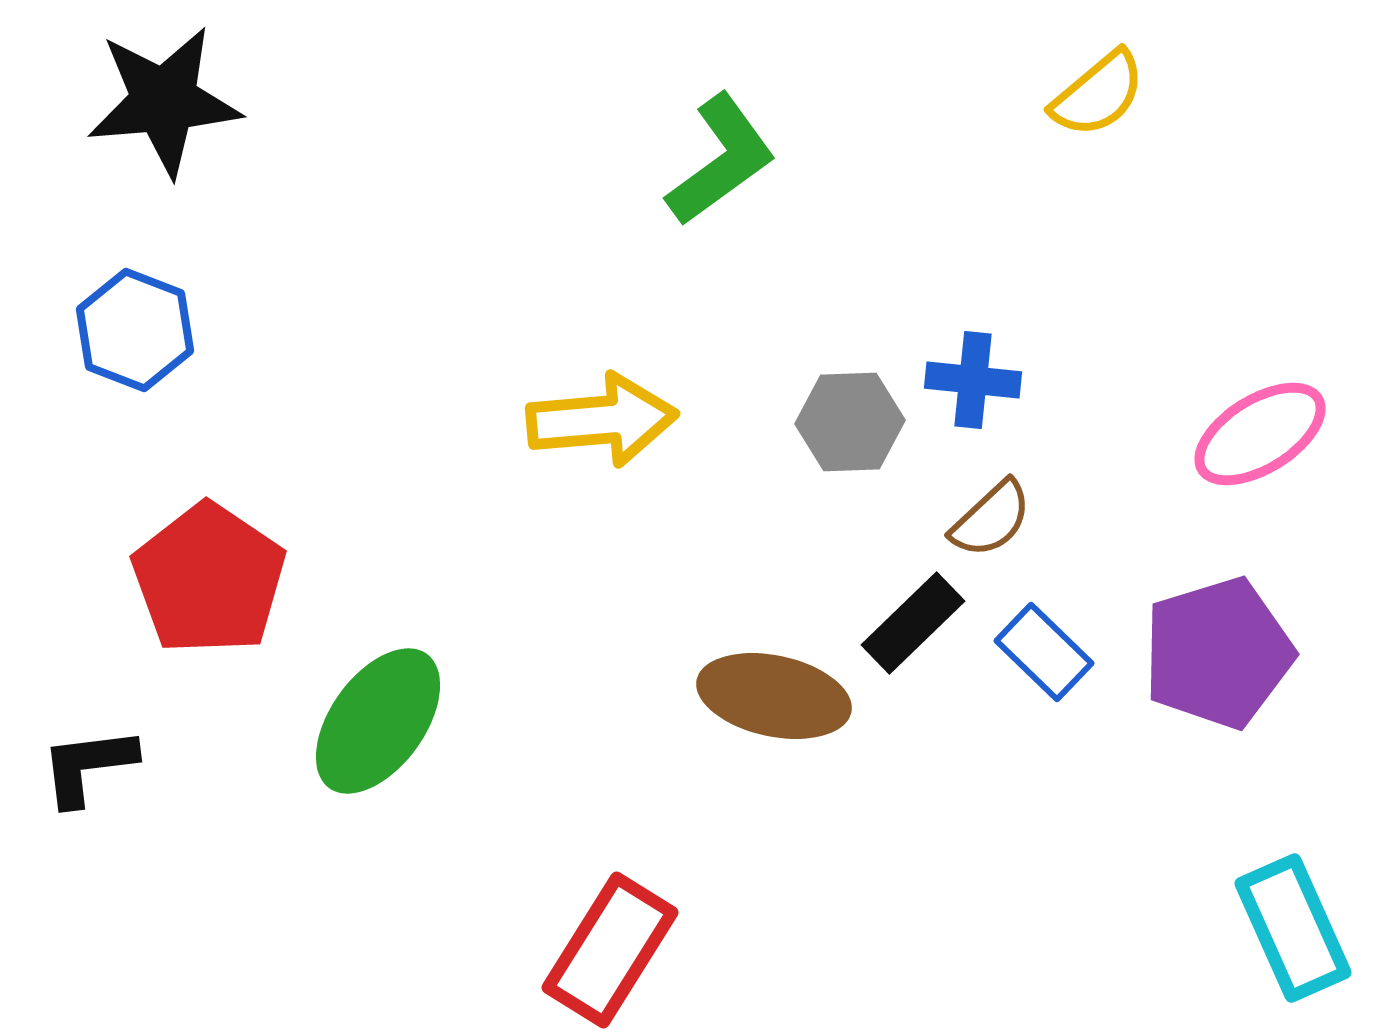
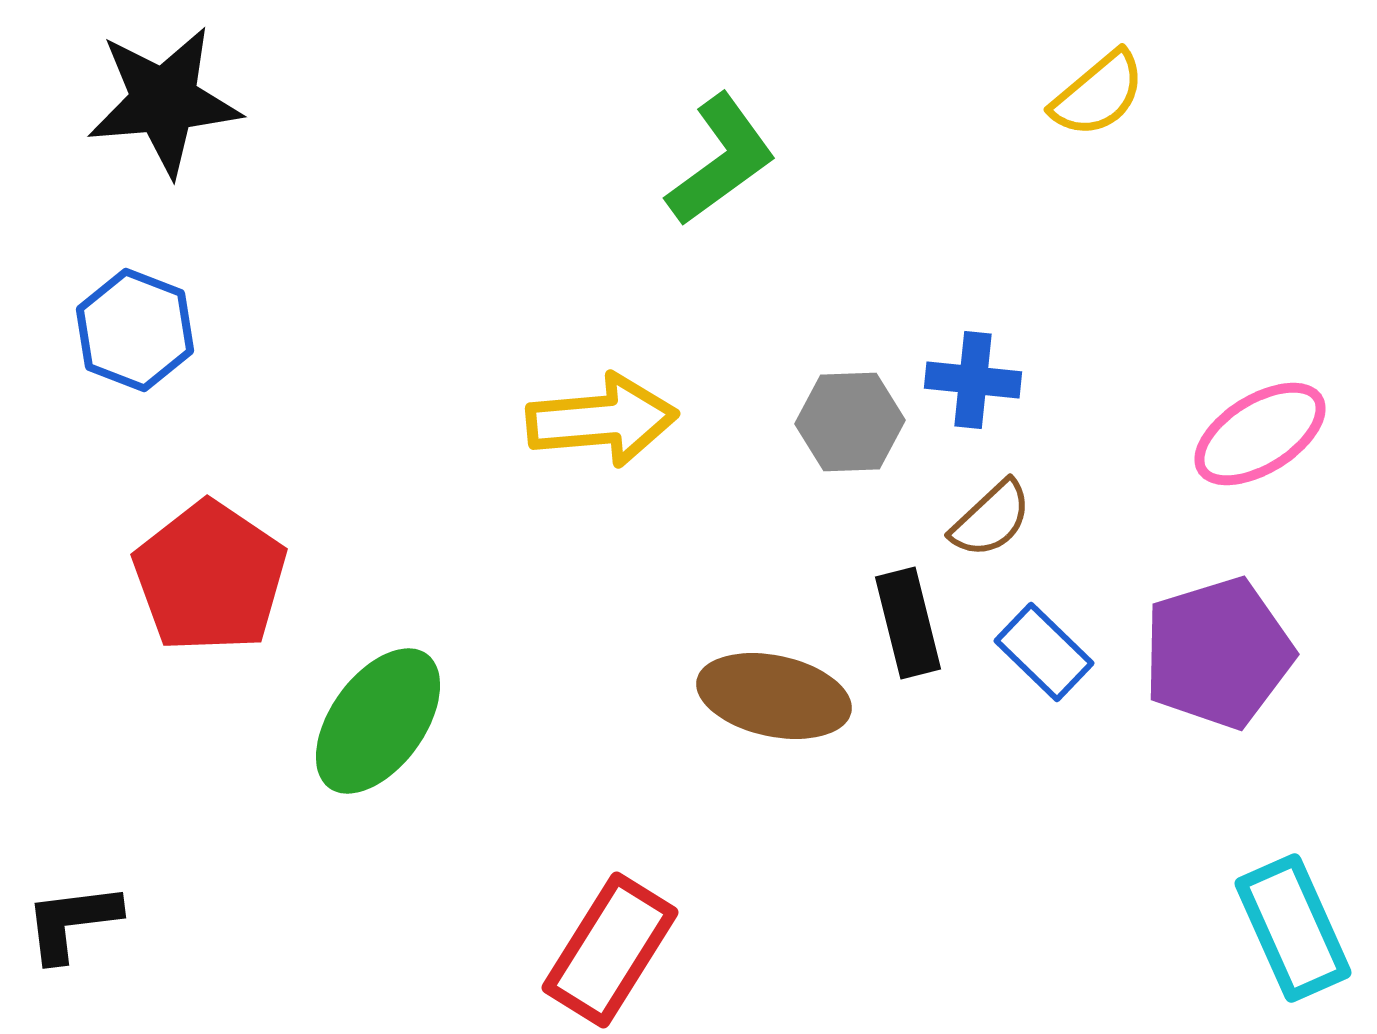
red pentagon: moved 1 px right, 2 px up
black rectangle: moved 5 px left; rotated 60 degrees counterclockwise
black L-shape: moved 16 px left, 156 px down
